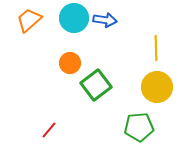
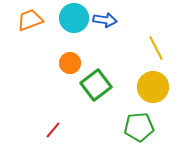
orange trapezoid: moved 1 px right; rotated 20 degrees clockwise
yellow line: rotated 25 degrees counterclockwise
yellow circle: moved 4 px left
red line: moved 4 px right
